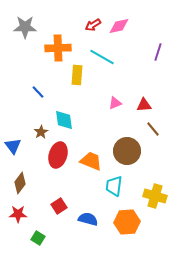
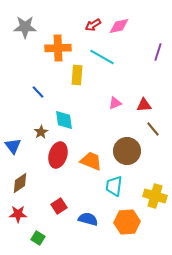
brown diamond: rotated 20 degrees clockwise
